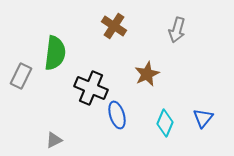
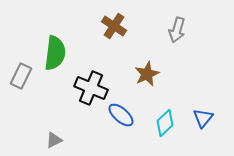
blue ellipse: moved 4 px right; rotated 32 degrees counterclockwise
cyan diamond: rotated 24 degrees clockwise
